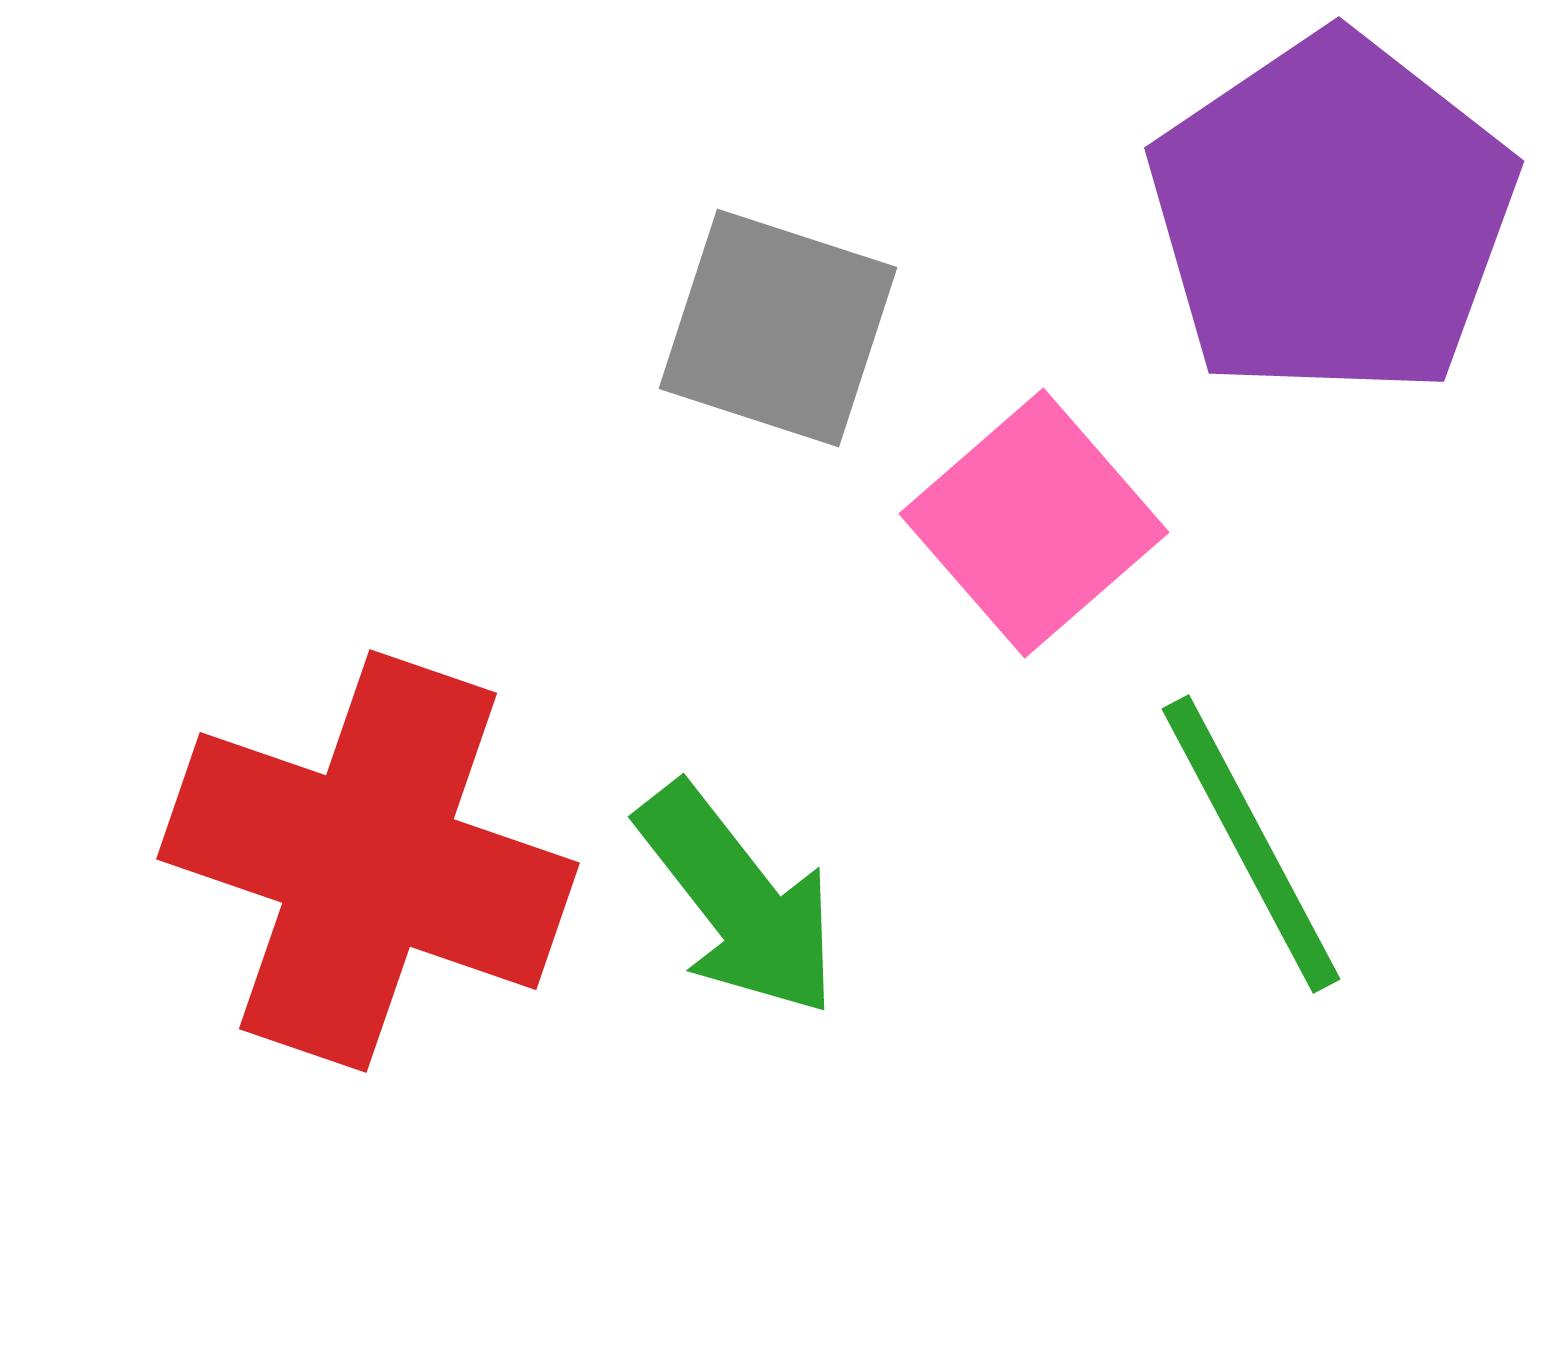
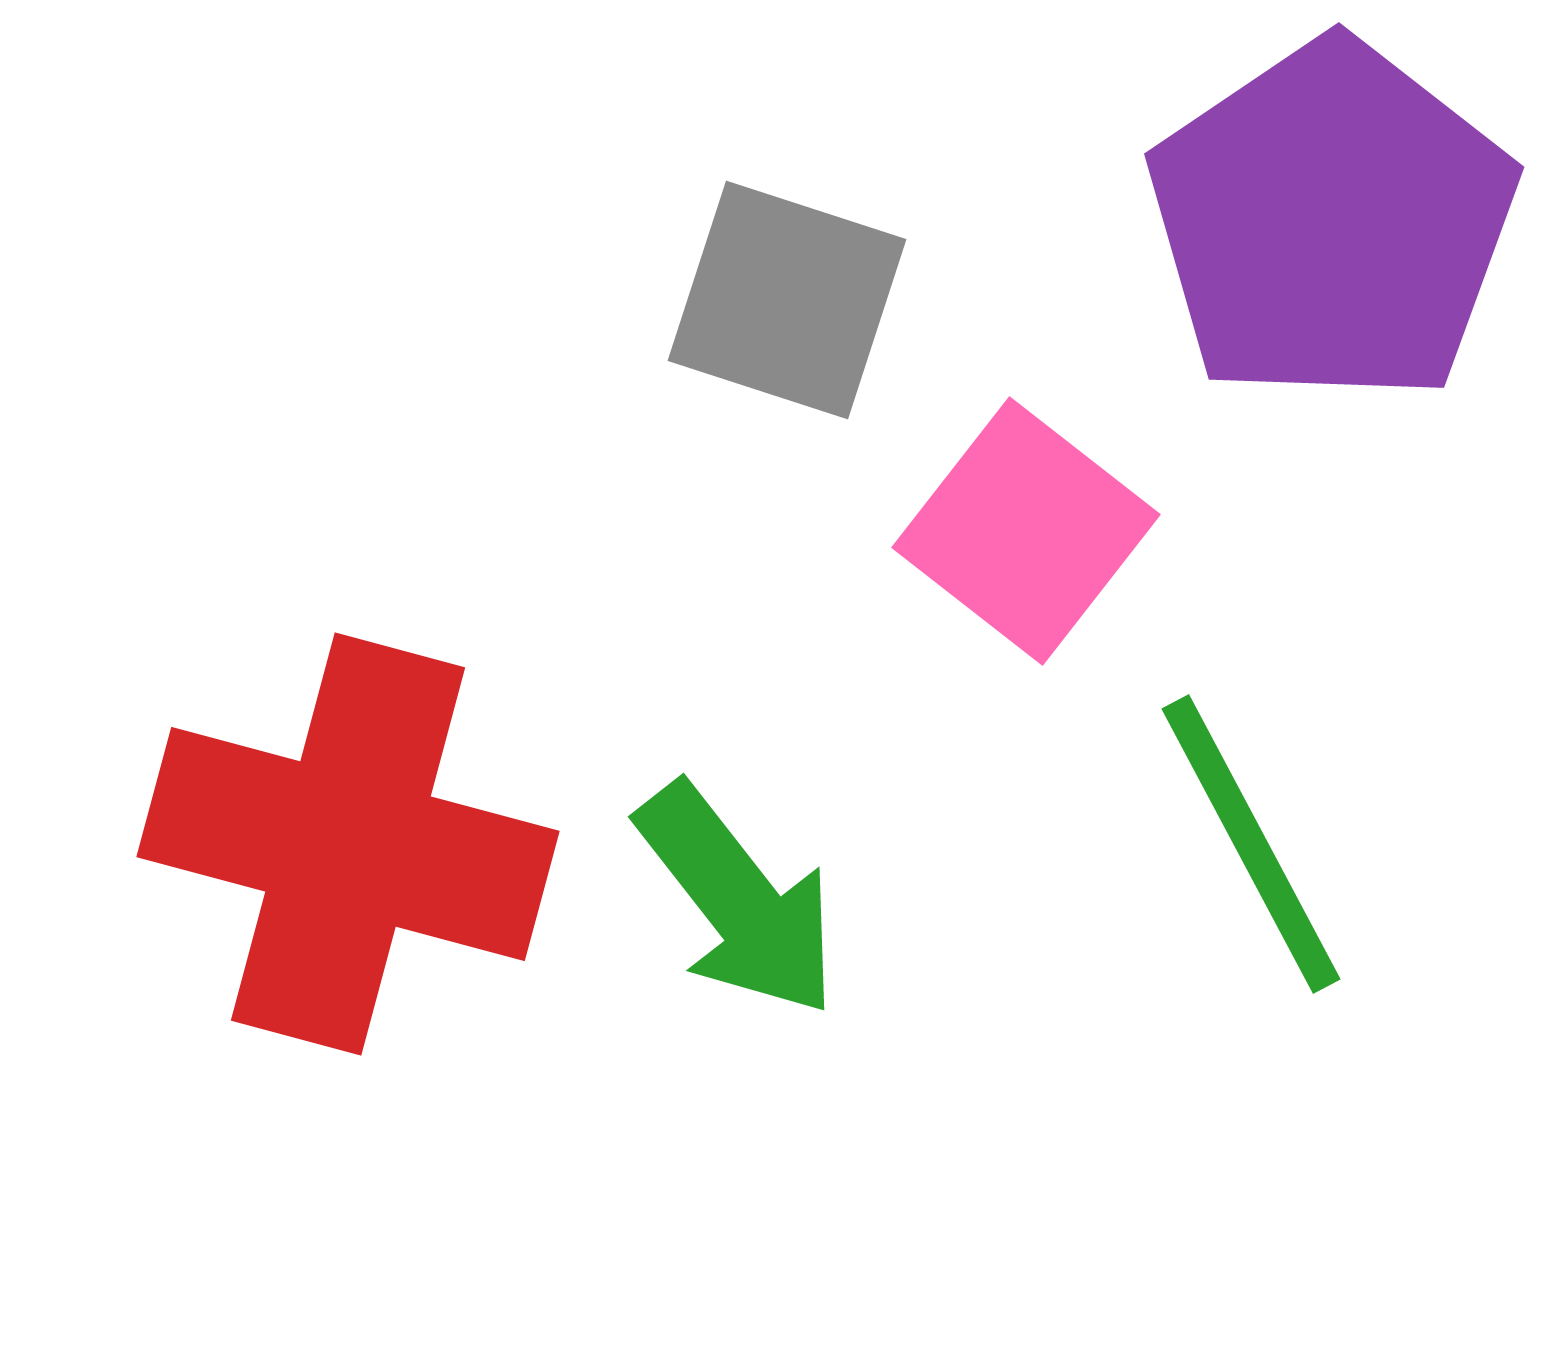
purple pentagon: moved 6 px down
gray square: moved 9 px right, 28 px up
pink square: moved 8 px left, 8 px down; rotated 11 degrees counterclockwise
red cross: moved 20 px left, 17 px up; rotated 4 degrees counterclockwise
